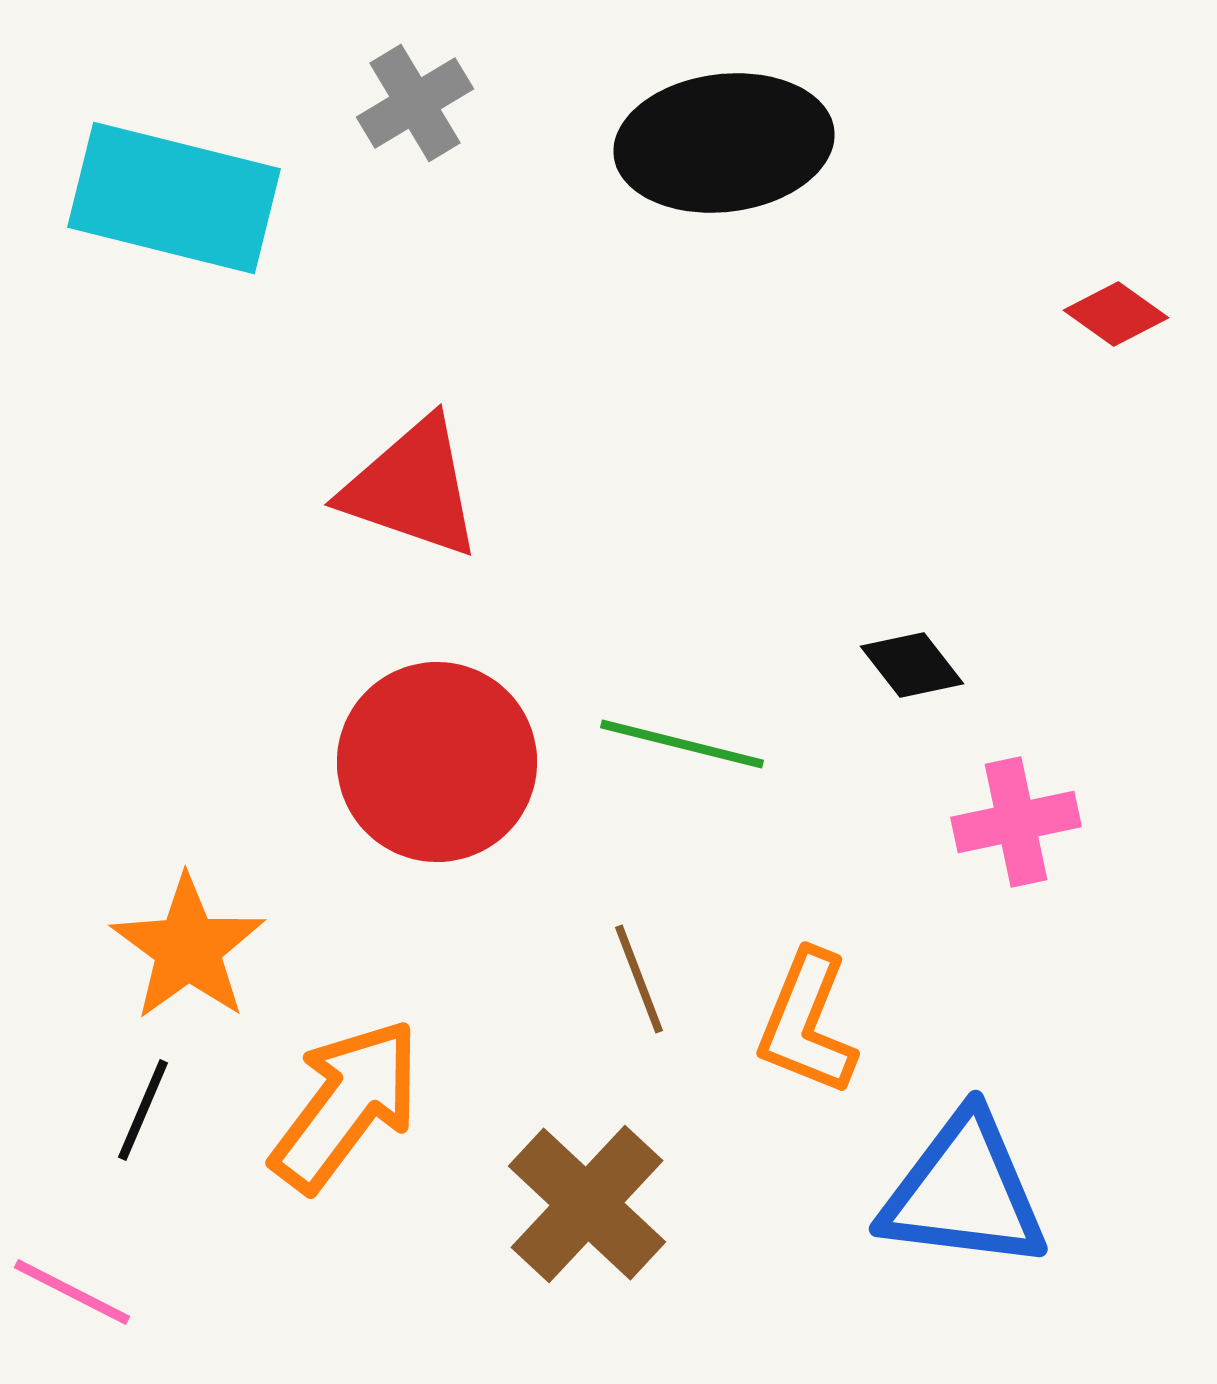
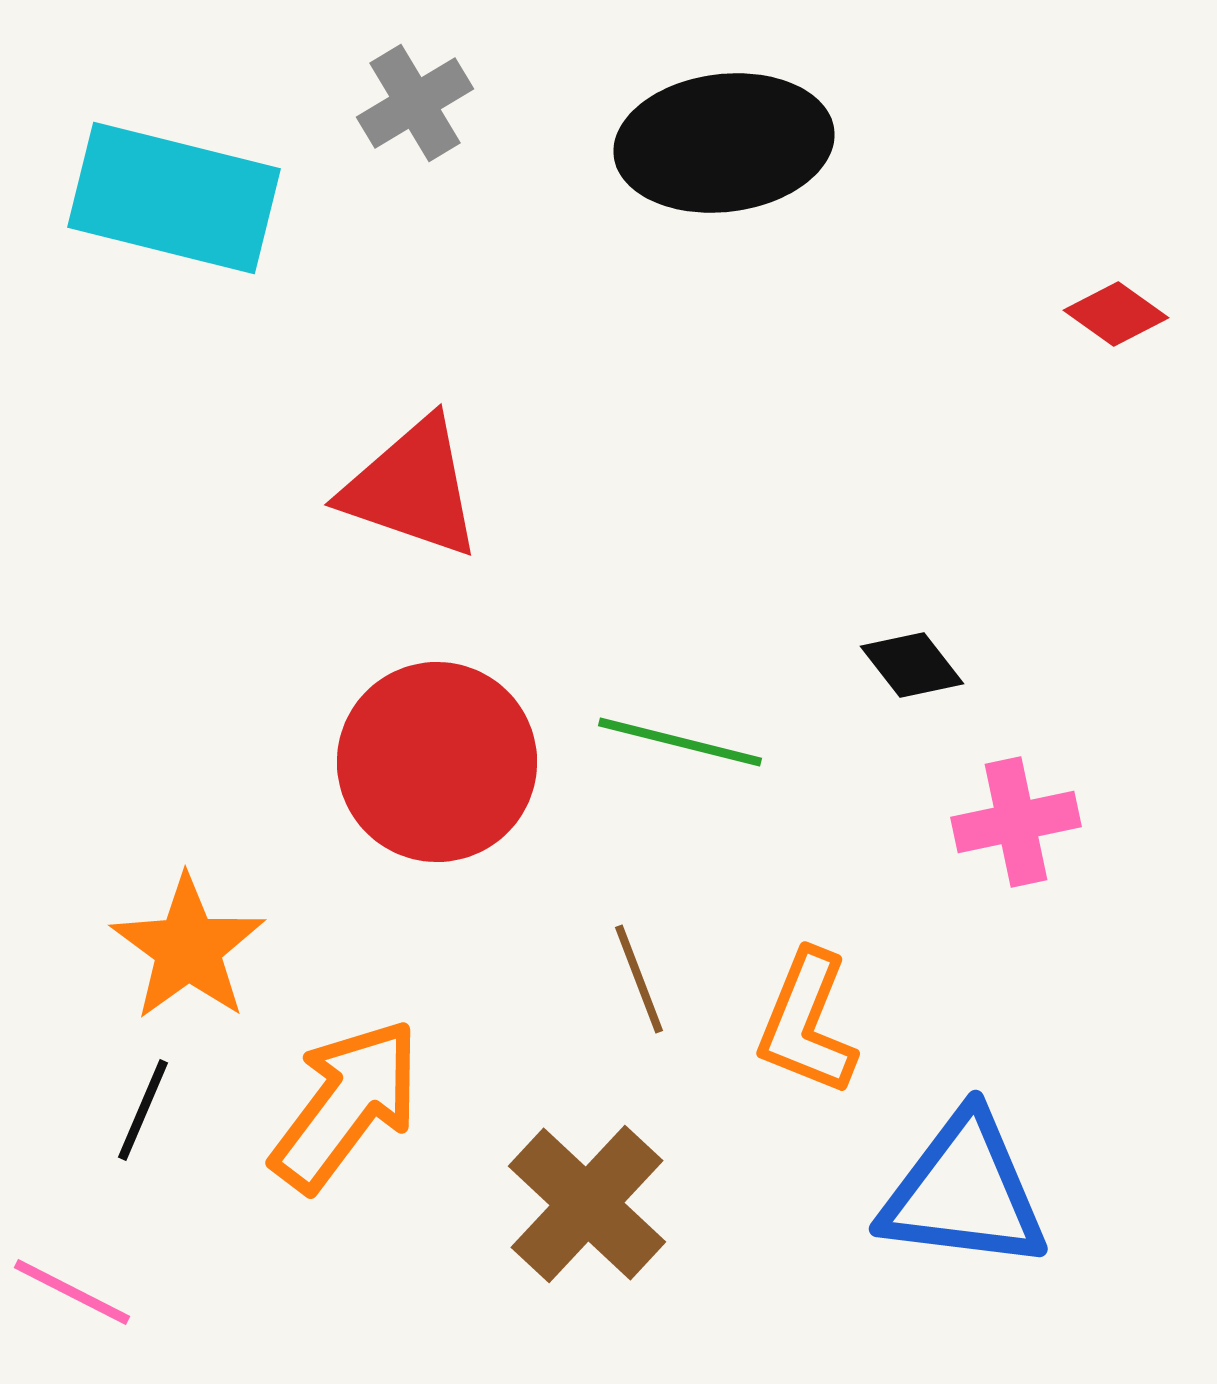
green line: moved 2 px left, 2 px up
